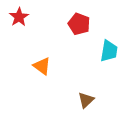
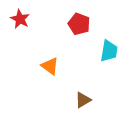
red star: moved 1 px right, 2 px down; rotated 12 degrees counterclockwise
orange triangle: moved 8 px right
brown triangle: moved 3 px left; rotated 12 degrees clockwise
